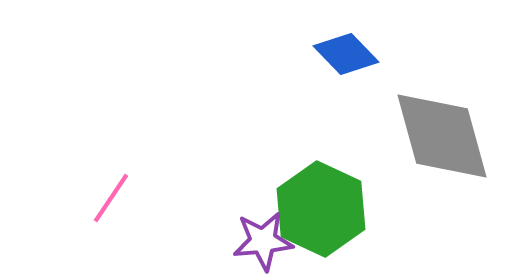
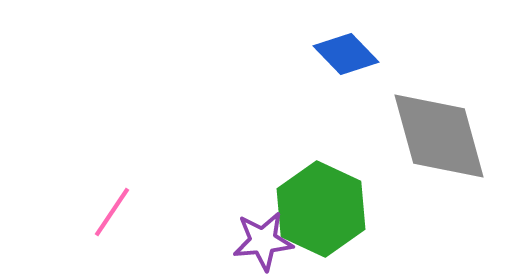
gray diamond: moved 3 px left
pink line: moved 1 px right, 14 px down
